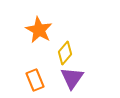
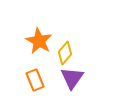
orange star: moved 11 px down
